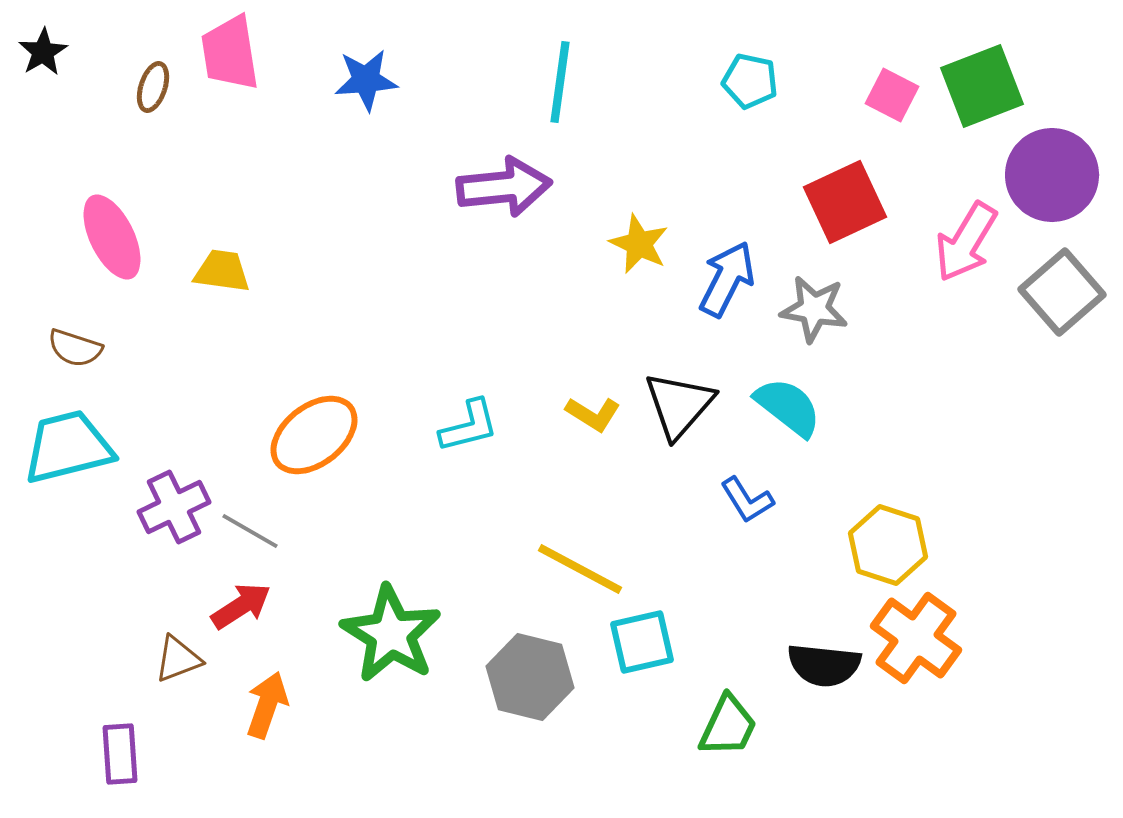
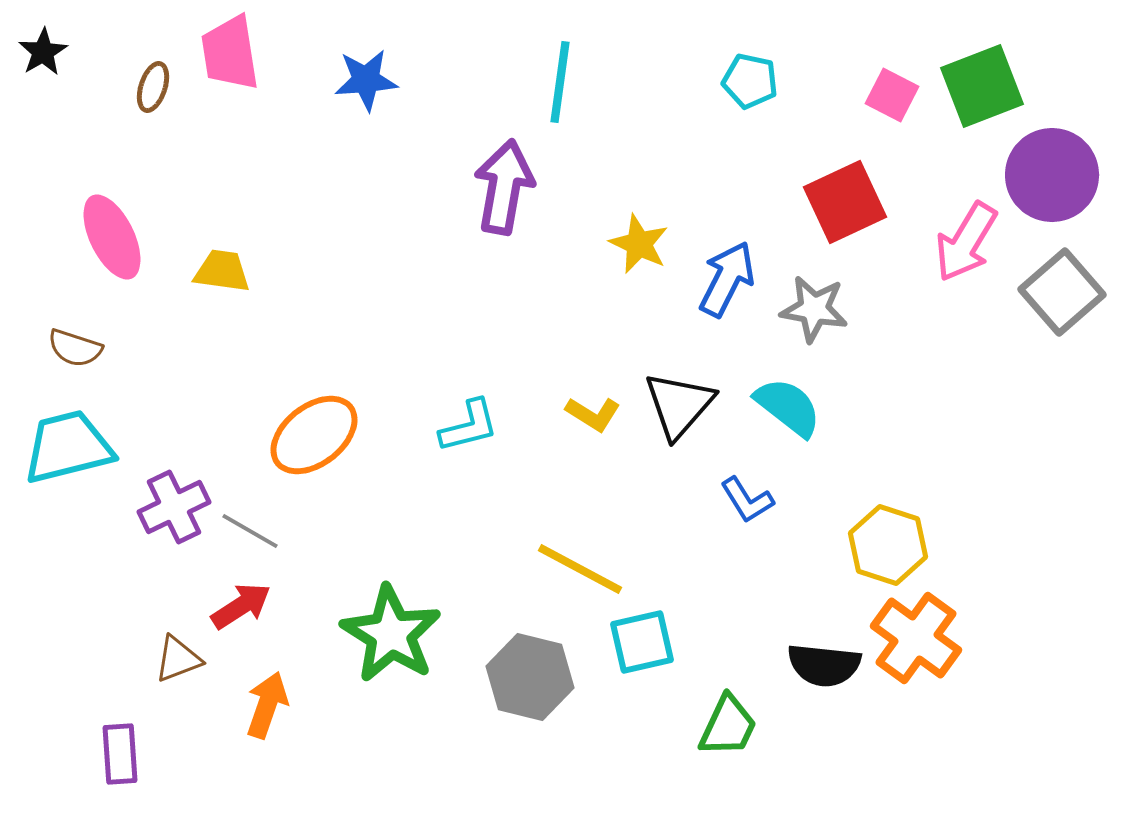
purple arrow: rotated 74 degrees counterclockwise
